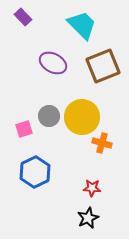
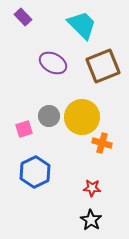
black star: moved 3 px right, 2 px down; rotated 15 degrees counterclockwise
